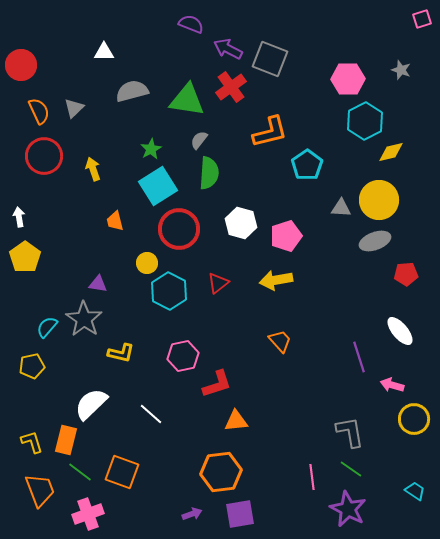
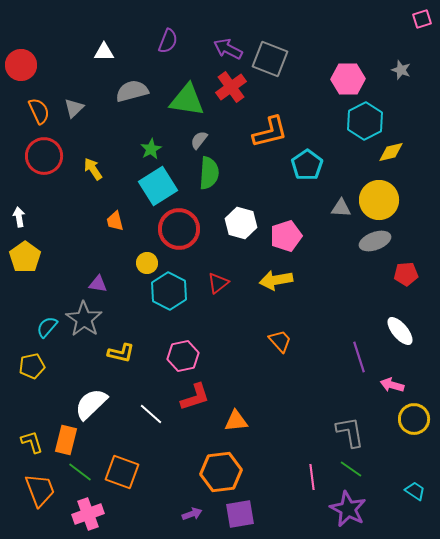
purple semicircle at (191, 24): moved 23 px left, 17 px down; rotated 90 degrees clockwise
yellow arrow at (93, 169): rotated 15 degrees counterclockwise
red L-shape at (217, 384): moved 22 px left, 13 px down
